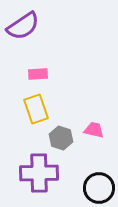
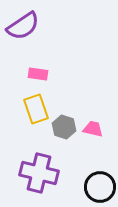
pink rectangle: rotated 12 degrees clockwise
pink trapezoid: moved 1 px left, 1 px up
gray hexagon: moved 3 px right, 11 px up
purple cross: rotated 15 degrees clockwise
black circle: moved 1 px right, 1 px up
